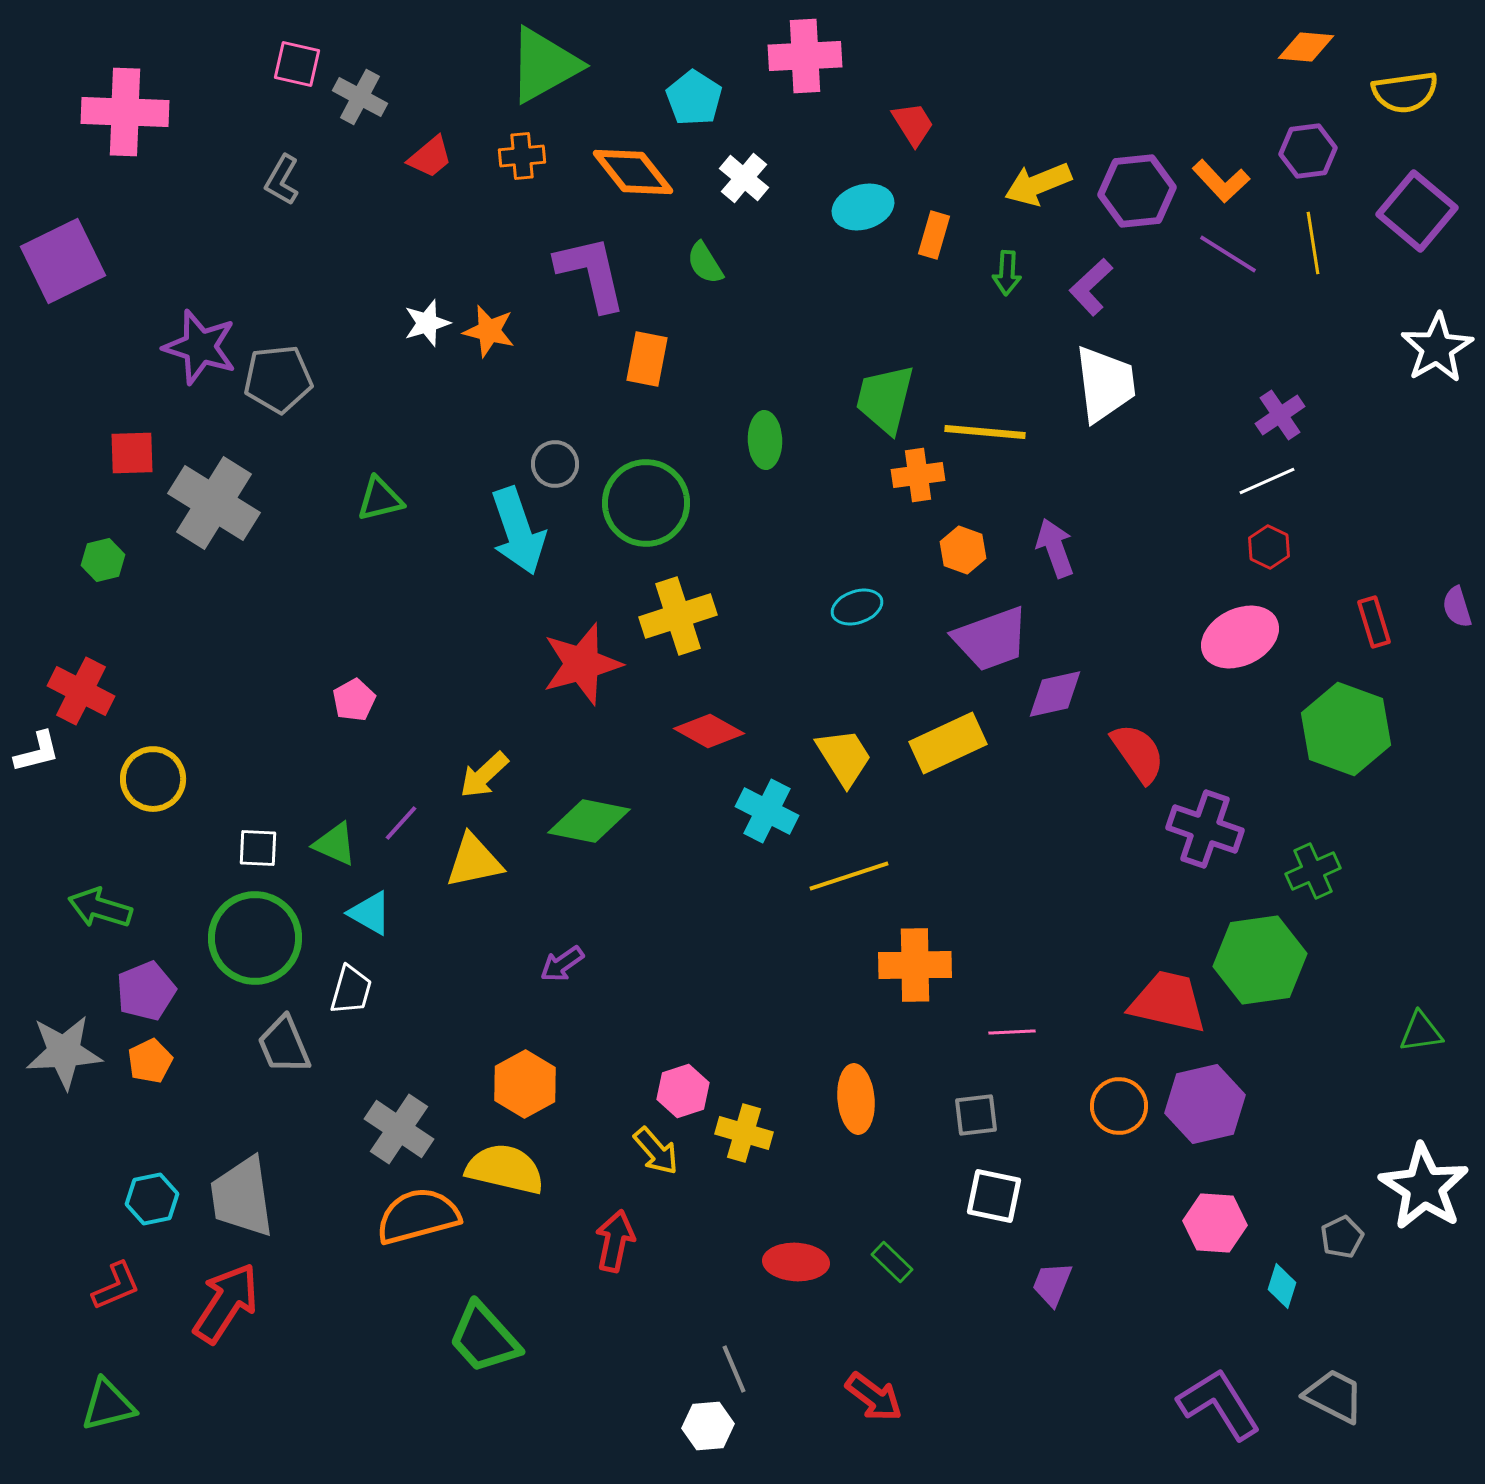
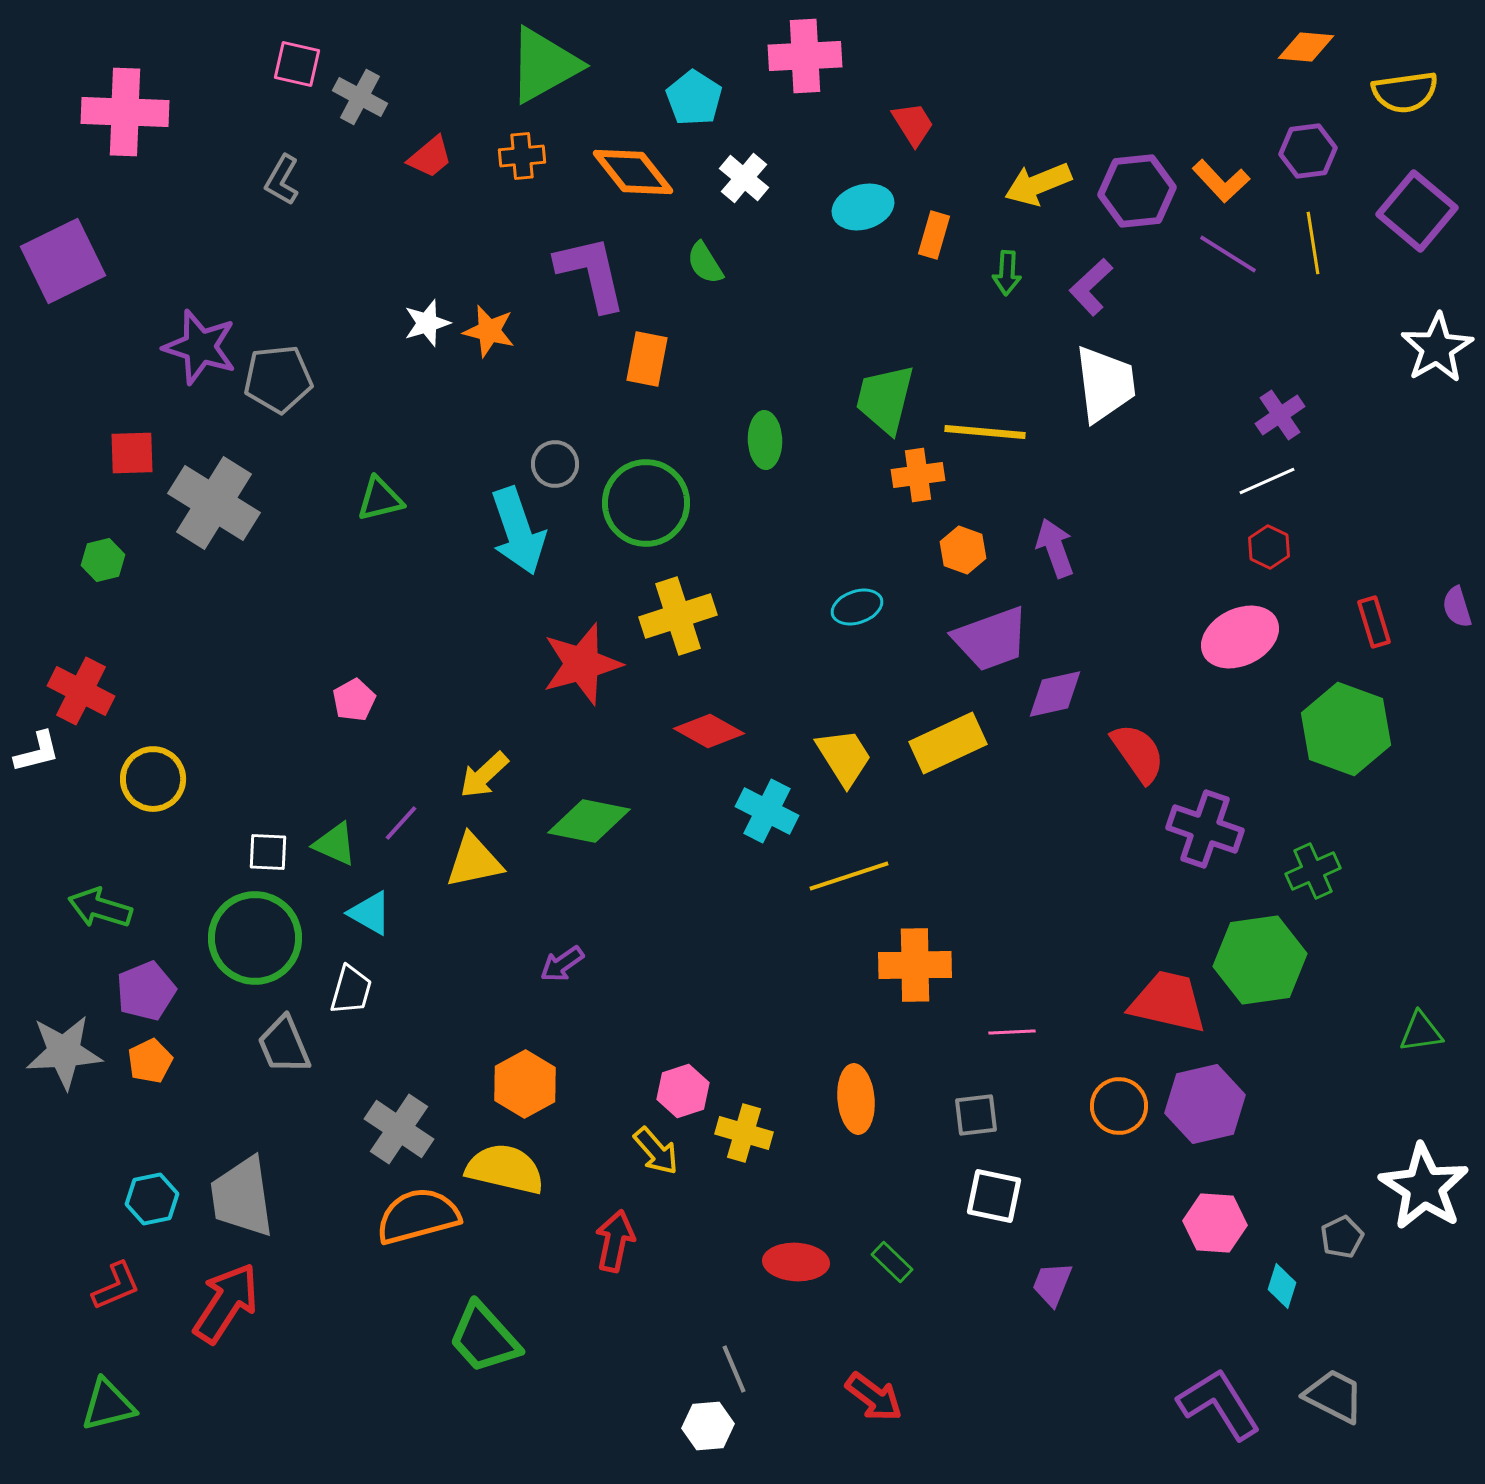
white square at (258, 848): moved 10 px right, 4 px down
